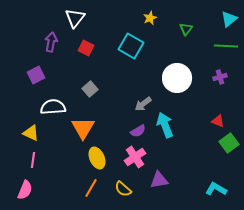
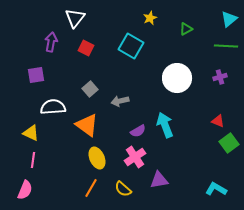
green triangle: rotated 24 degrees clockwise
purple square: rotated 18 degrees clockwise
gray arrow: moved 23 px left, 3 px up; rotated 24 degrees clockwise
orange triangle: moved 4 px right, 3 px up; rotated 25 degrees counterclockwise
